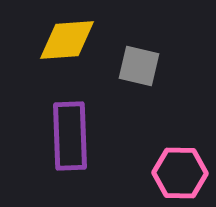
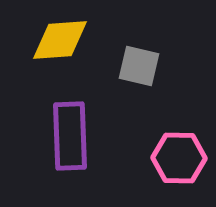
yellow diamond: moved 7 px left
pink hexagon: moved 1 px left, 15 px up
